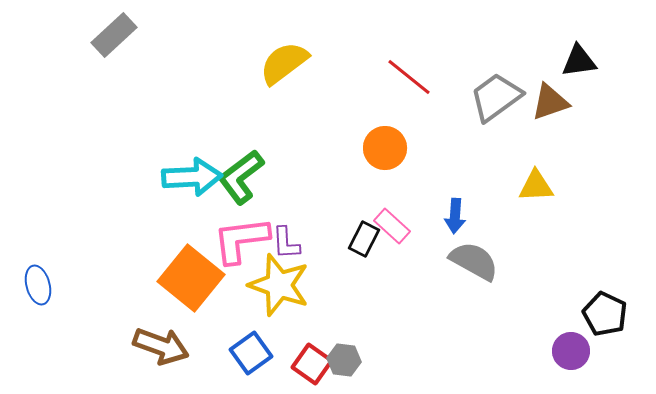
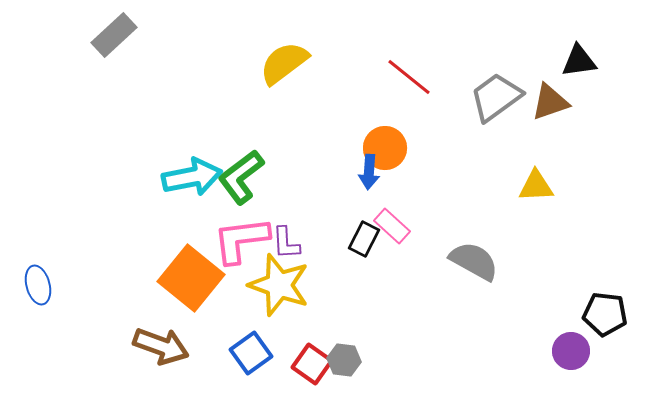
cyan arrow: rotated 8 degrees counterclockwise
blue arrow: moved 86 px left, 44 px up
black pentagon: rotated 18 degrees counterclockwise
